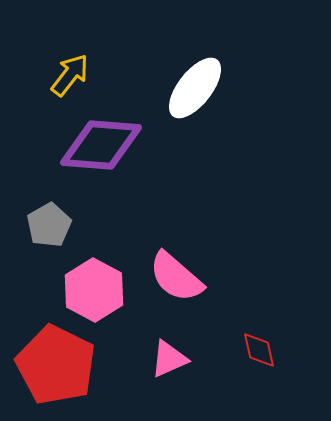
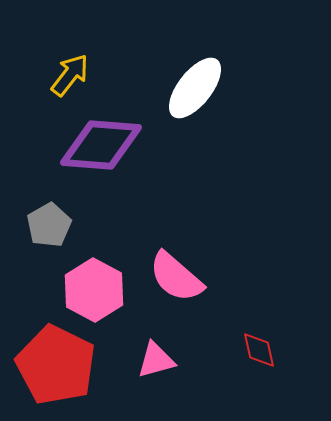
pink triangle: moved 13 px left, 1 px down; rotated 9 degrees clockwise
